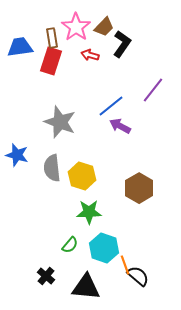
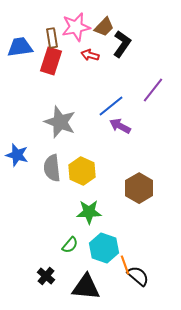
pink star: rotated 24 degrees clockwise
yellow hexagon: moved 5 px up; rotated 8 degrees clockwise
